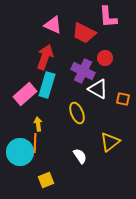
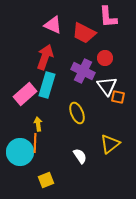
white triangle: moved 9 px right, 3 px up; rotated 25 degrees clockwise
orange square: moved 5 px left, 2 px up
yellow triangle: moved 2 px down
